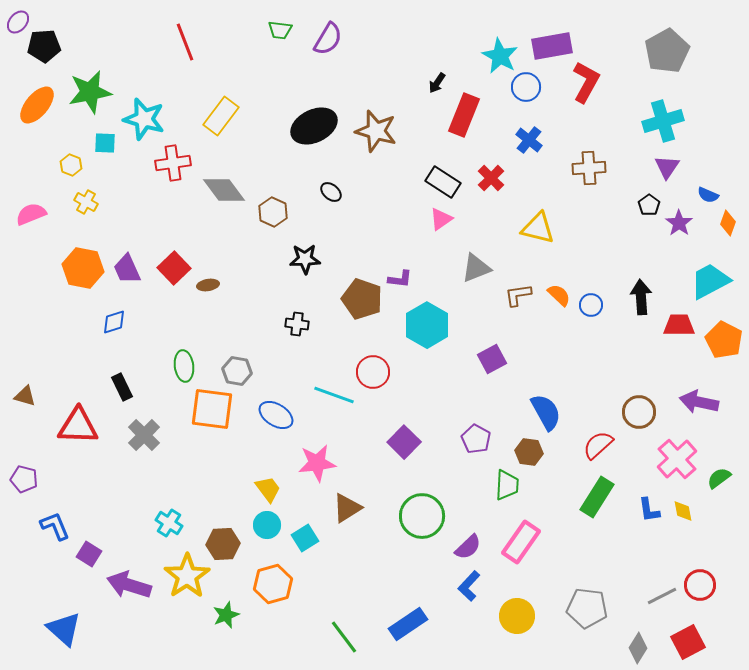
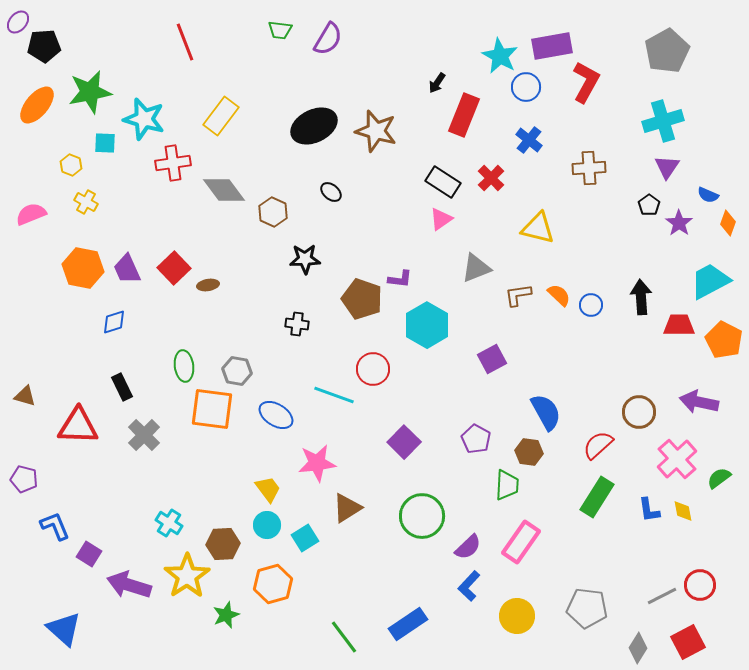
red circle at (373, 372): moved 3 px up
